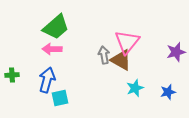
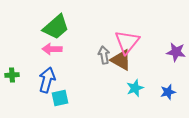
purple star: rotated 24 degrees clockwise
